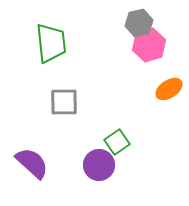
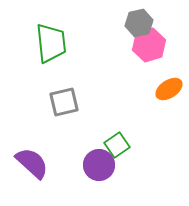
gray square: rotated 12 degrees counterclockwise
green square: moved 3 px down
